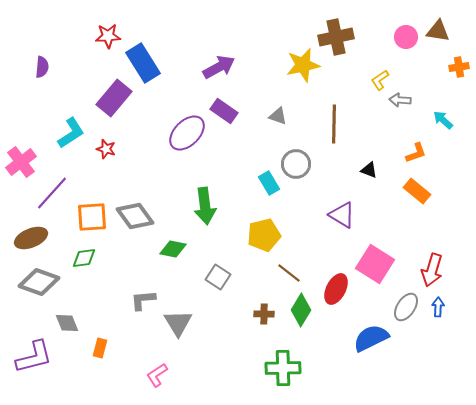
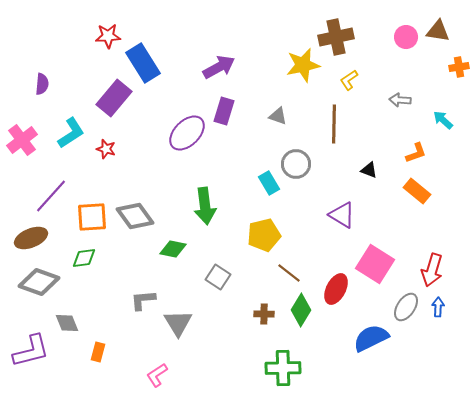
purple semicircle at (42, 67): moved 17 px down
yellow L-shape at (380, 80): moved 31 px left
purple rectangle at (224, 111): rotated 72 degrees clockwise
pink cross at (21, 162): moved 1 px right, 22 px up
purple line at (52, 193): moved 1 px left, 3 px down
orange rectangle at (100, 348): moved 2 px left, 4 px down
purple L-shape at (34, 357): moved 3 px left, 6 px up
